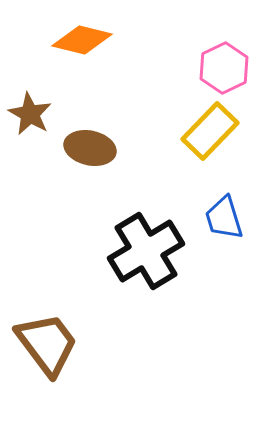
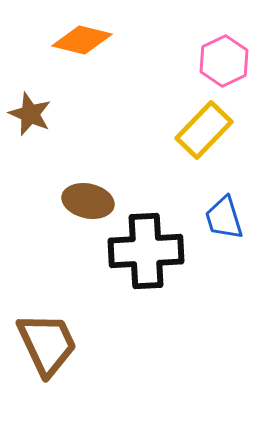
pink hexagon: moved 7 px up
brown star: rotated 6 degrees counterclockwise
yellow rectangle: moved 6 px left, 1 px up
brown ellipse: moved 2 px left, 53 px down
black cross: rotated 28 degrees clockwise
brown trapezoid: rotated 12 degrees clockwise
